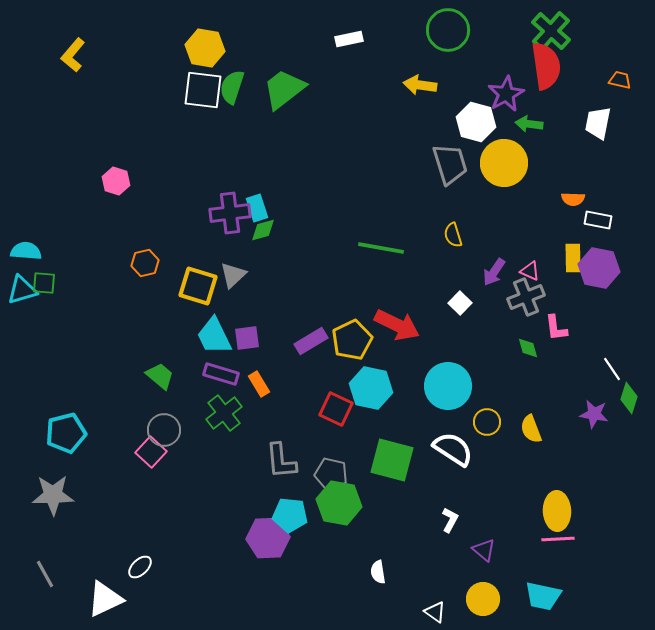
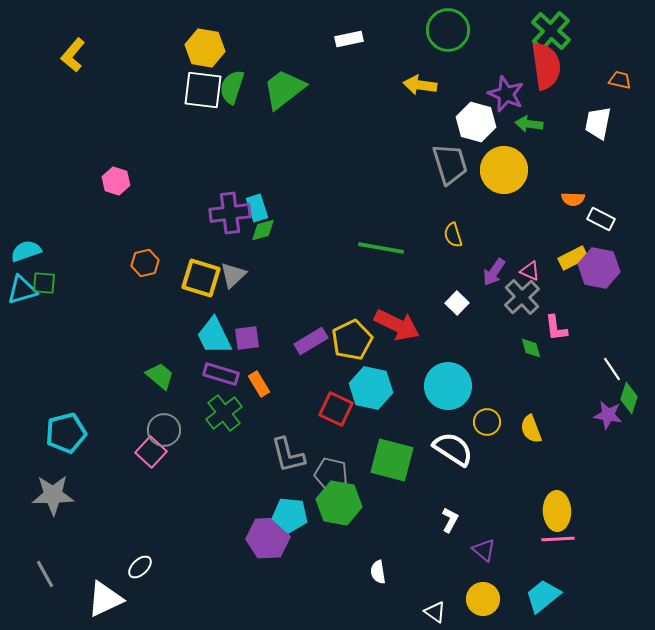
purple star at (506, 94): rotated 21 degrees counterclockwise
yellow circle at (504, 163): moved 7 px down
white rectangle at (598, 220): moved 3 px right, 1 px up; rotated 16 degrees clockwise
cyan semicircle at (26, 251): rotated 24 degrees counterclockwise
yellow rectangle at (573, 258): rotated 64 degrees clockwise
yellow square at (198, 286): moved 3 px right, 8 px up
gray cross at (526, 297): moved 4 px left; rotated 21 degrees counterclockwise
white square at (460, 303): moved 3 px left
green diamond at (528, 348): moved 3 px right
purple star at (594, 414): moved 14 px right, 1 px down
gray L-shape at (281, 461): moved 7 px right, 6 px up; rotated 9 degrees counterclockwise
cyan trapezoid at (543, 596): rotated 129 degrees clockwise
